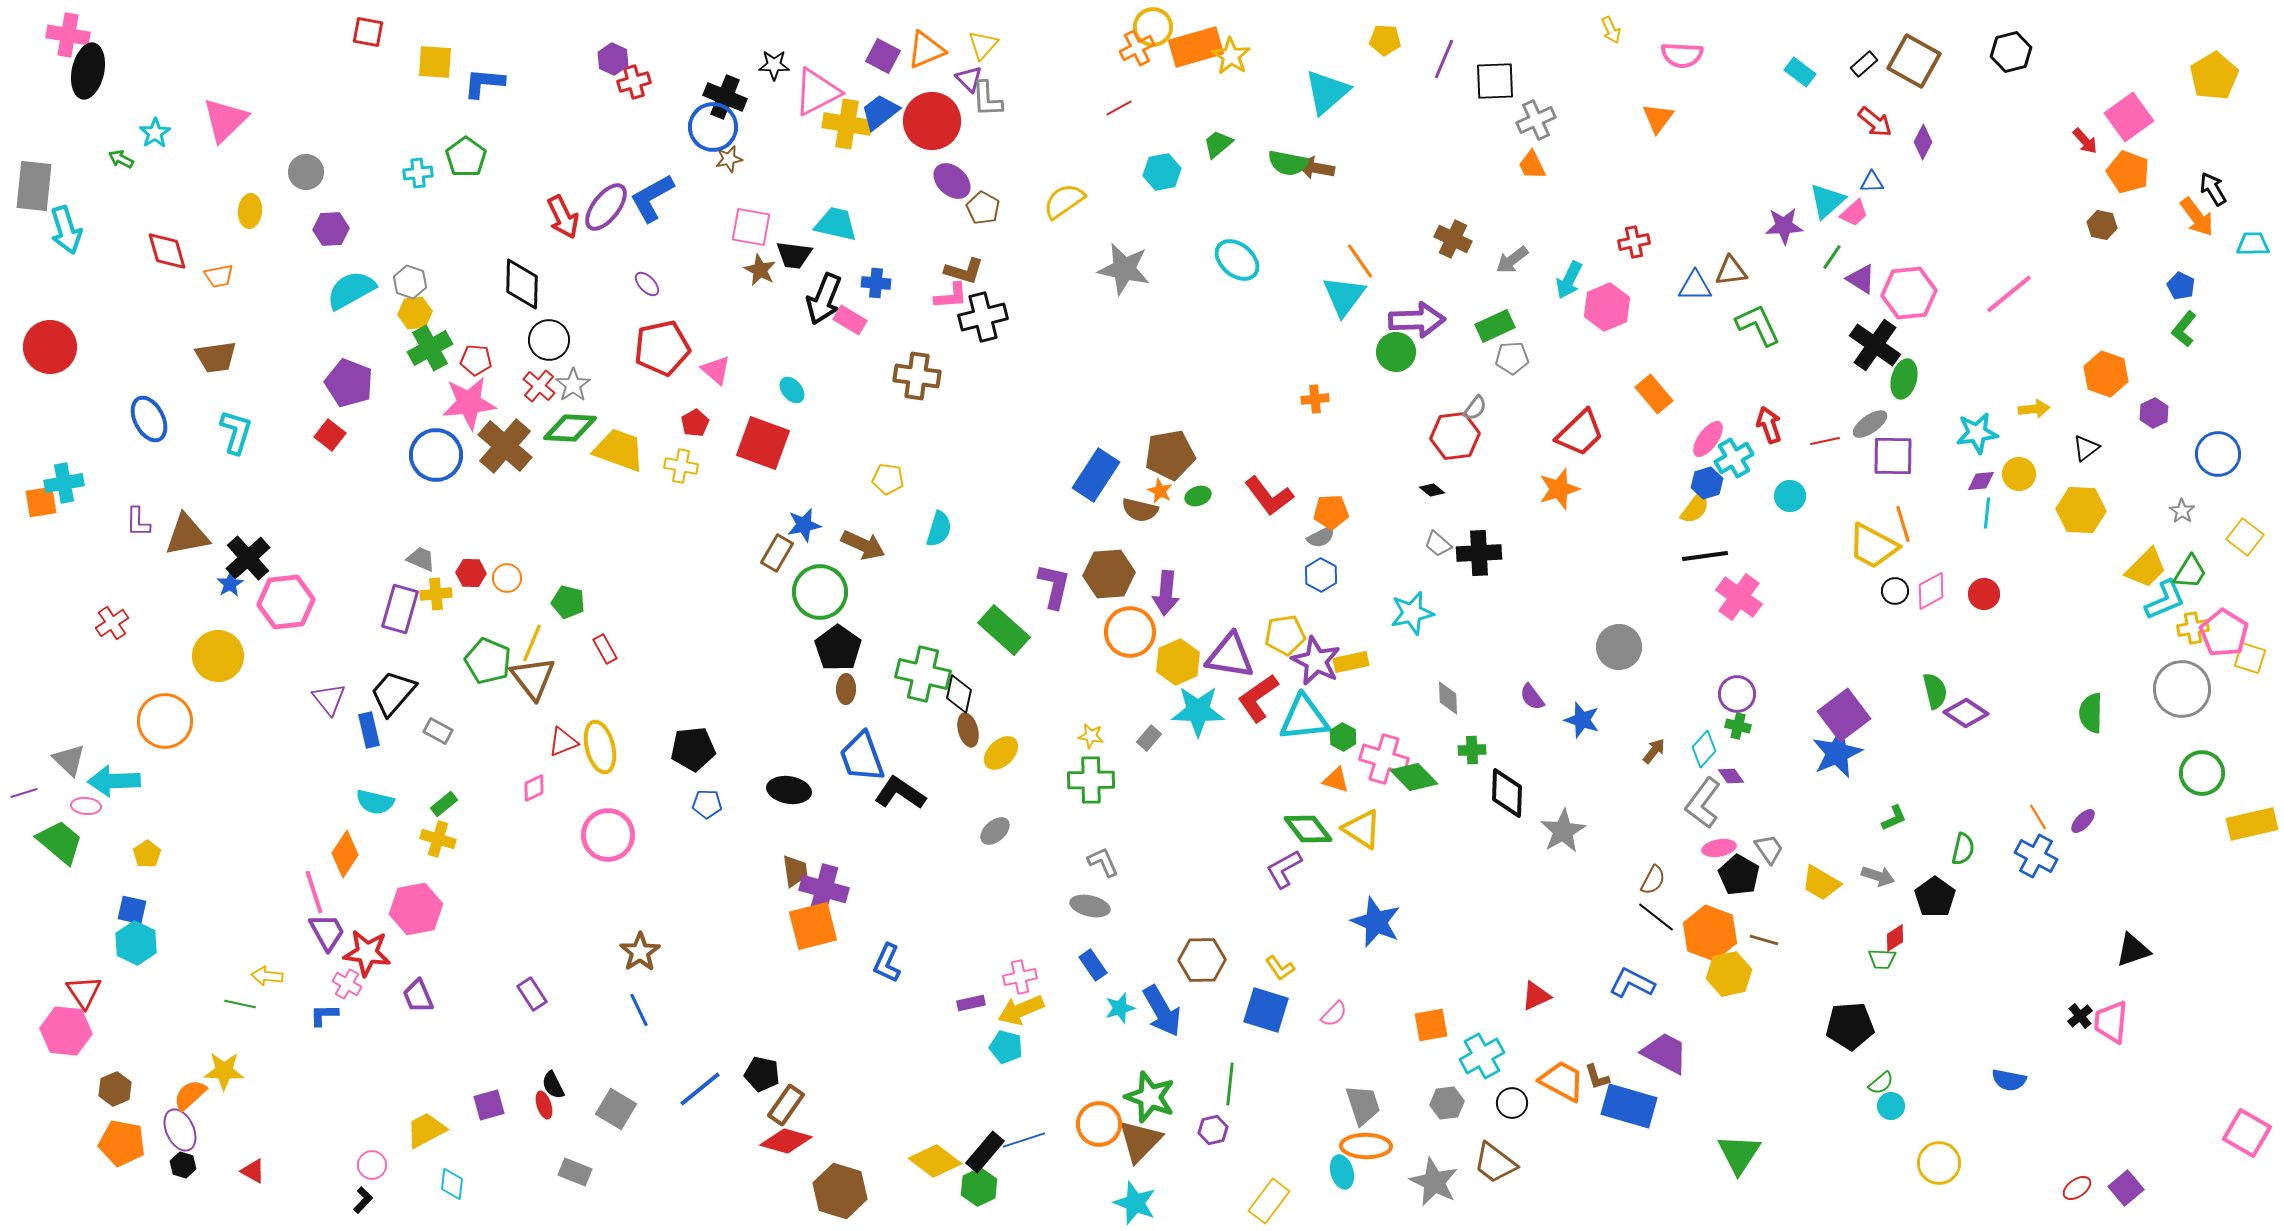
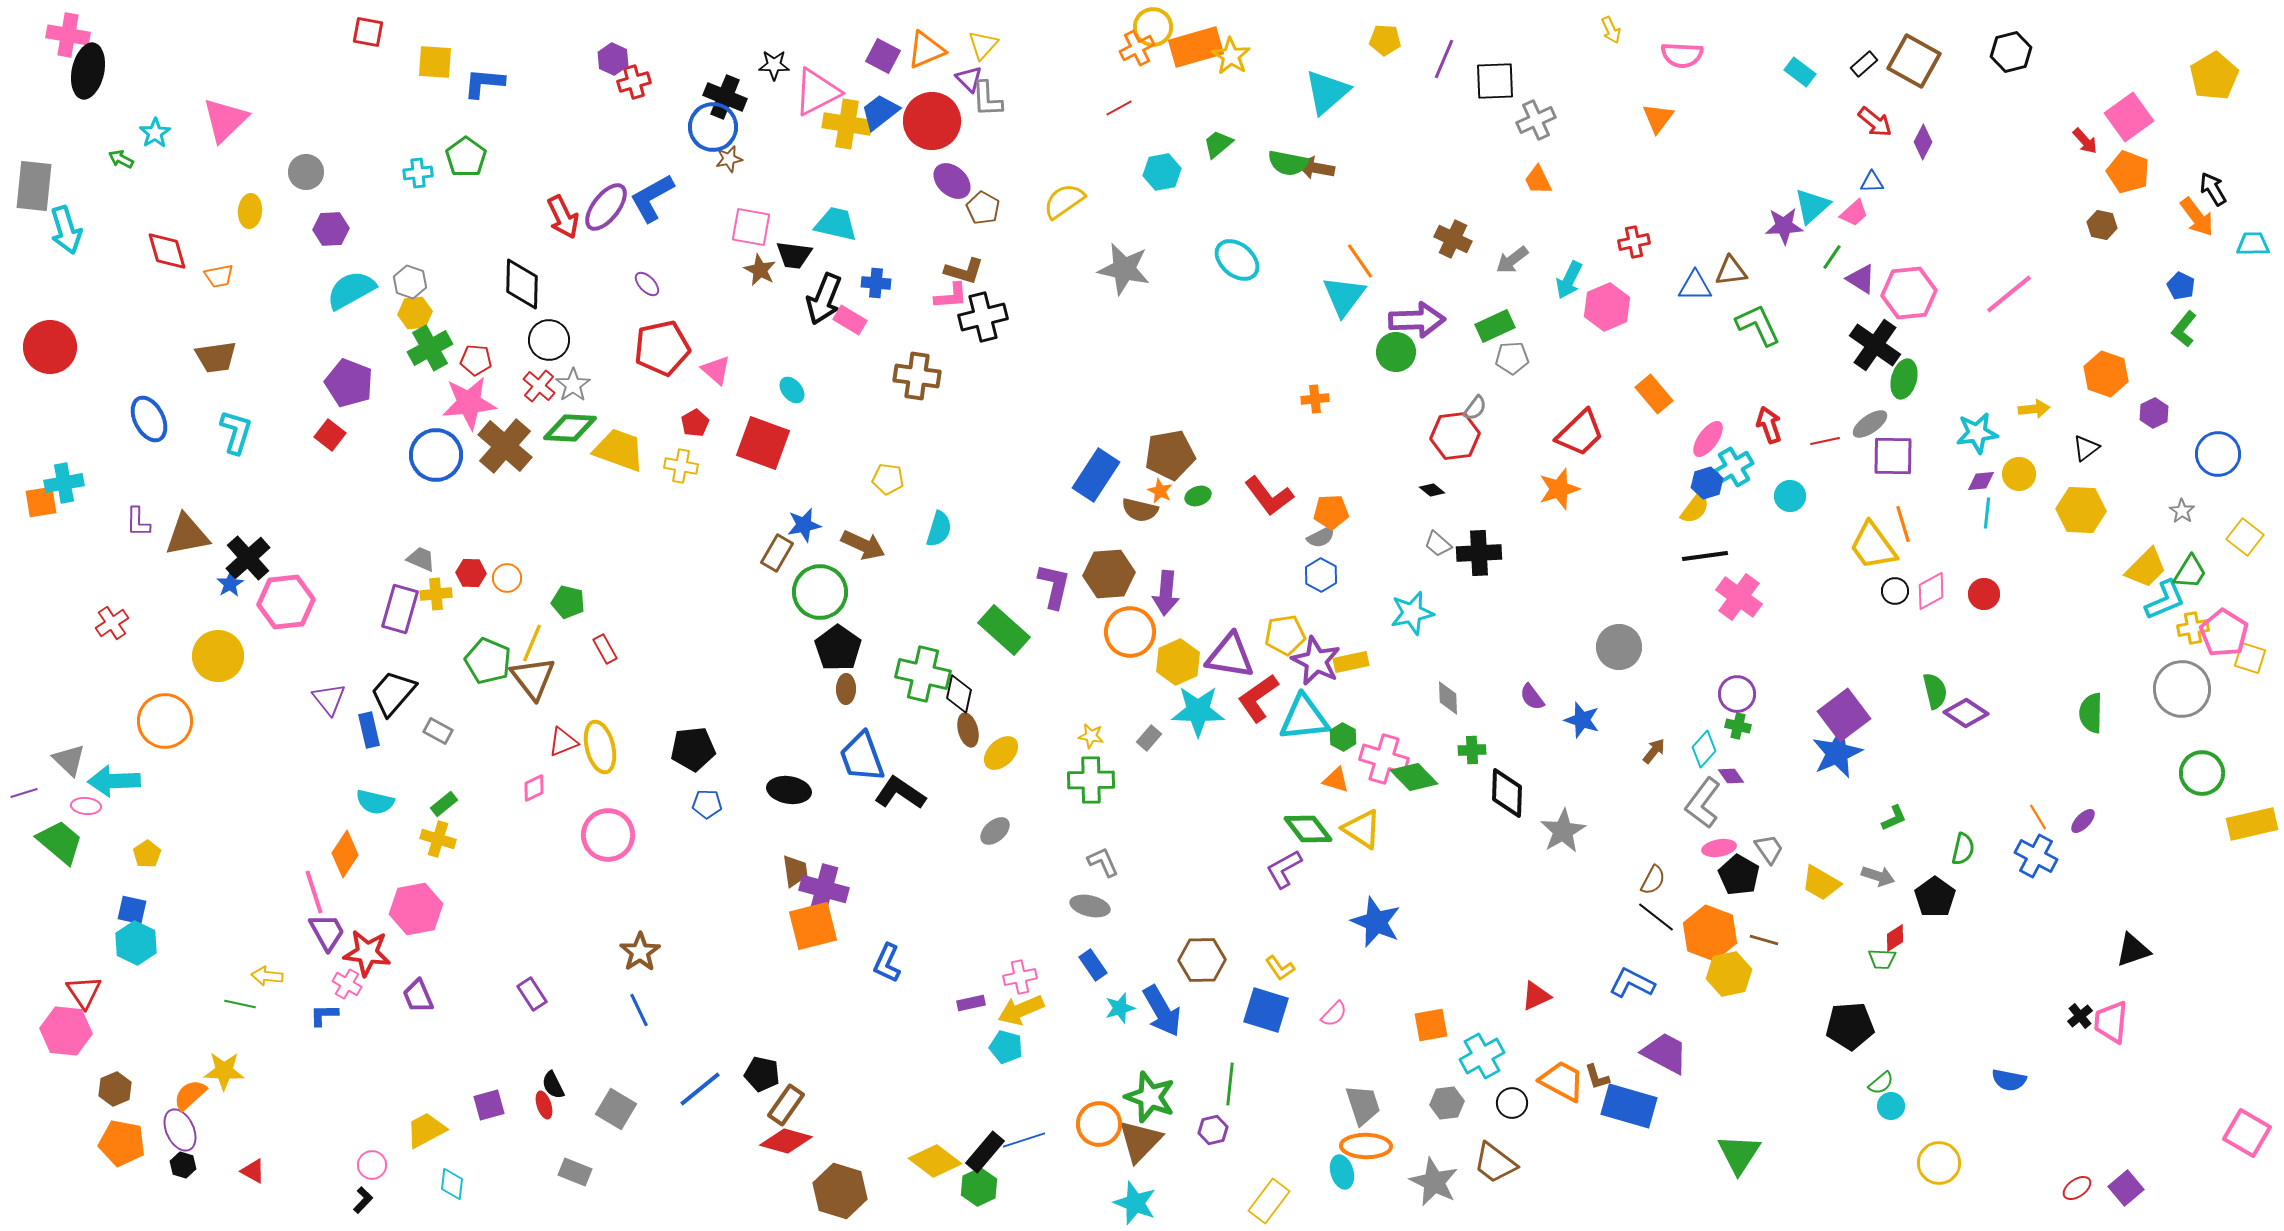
orange trapezoid at (1532, 165): moved 6 px right, 15 px down
cyan triangle at (1827, 201): moved 15 px left, 5 px down
cyan cross at (1734, 458): moved 9 px down
yellow trapezoid at (1873, 546): rotated 26 degrees clockwise
